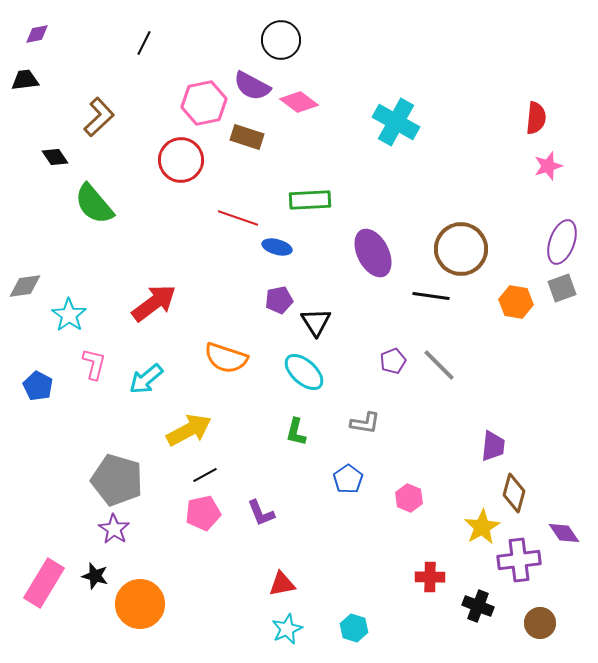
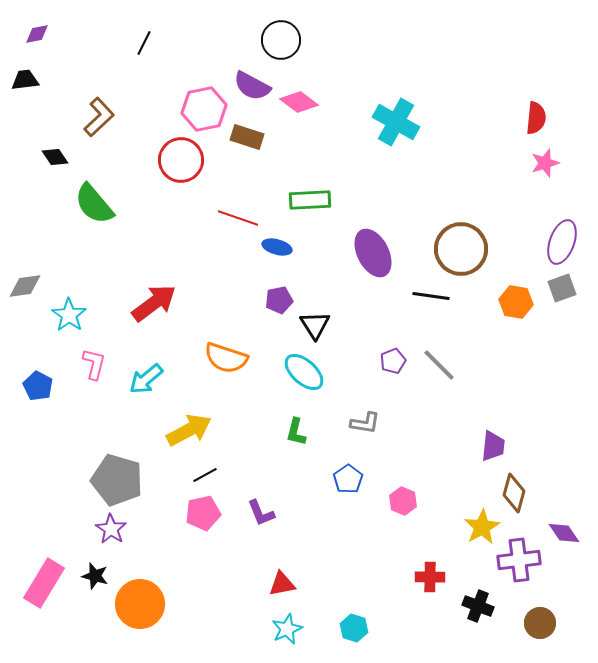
pink hexagon at (204, 103): moved 6 px down
pink star at (548, 166): moved 3 px left, 3 px up
black triangle at (316, 322): moved 1 px left, 3 px down
pink hexagon at (409, 498): moved 6 px left, 3 px down
purple star at (114, 529): moved 3 px left
